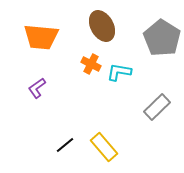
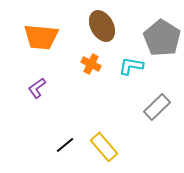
cyan L-shape: moved 12 px right, 6 px up
